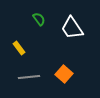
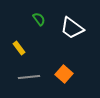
white trapezoid: rotated 20 degrees counterclockwise
